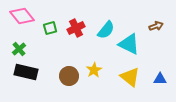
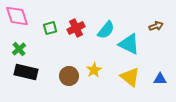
pink diamond: moved 5 px left; rotated 20 degrees clockwise
